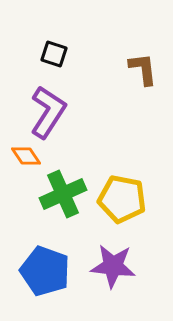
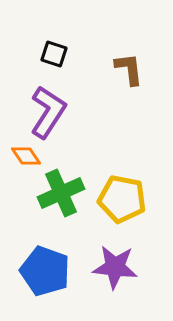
brown L-shape: moved 14 px left
green cross: moved 2 px left, 1 px up
purple star: moved 2 px right, 1 px down
